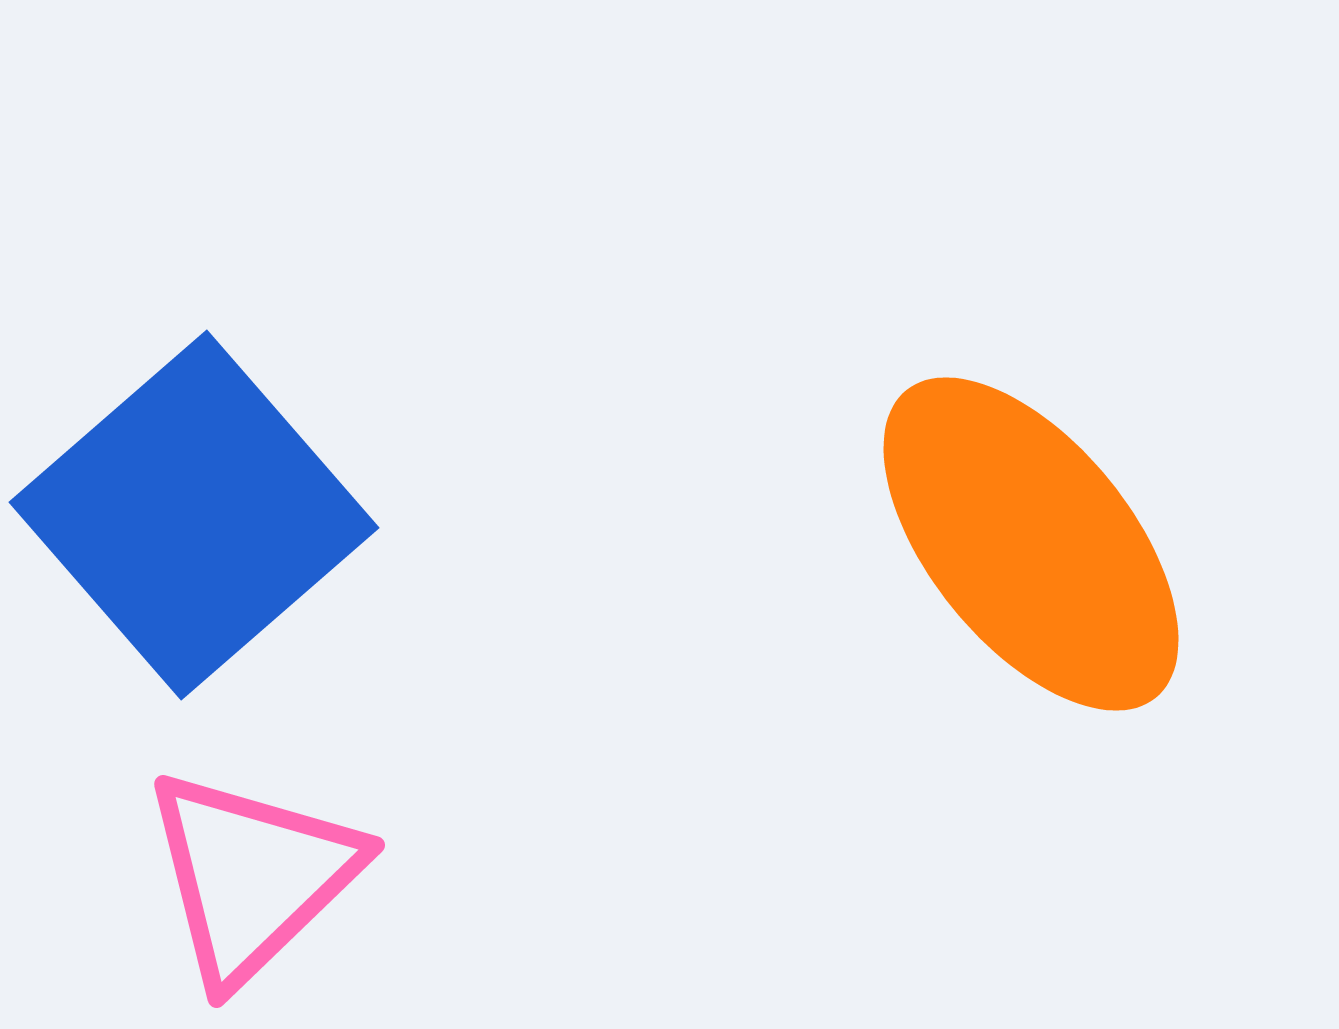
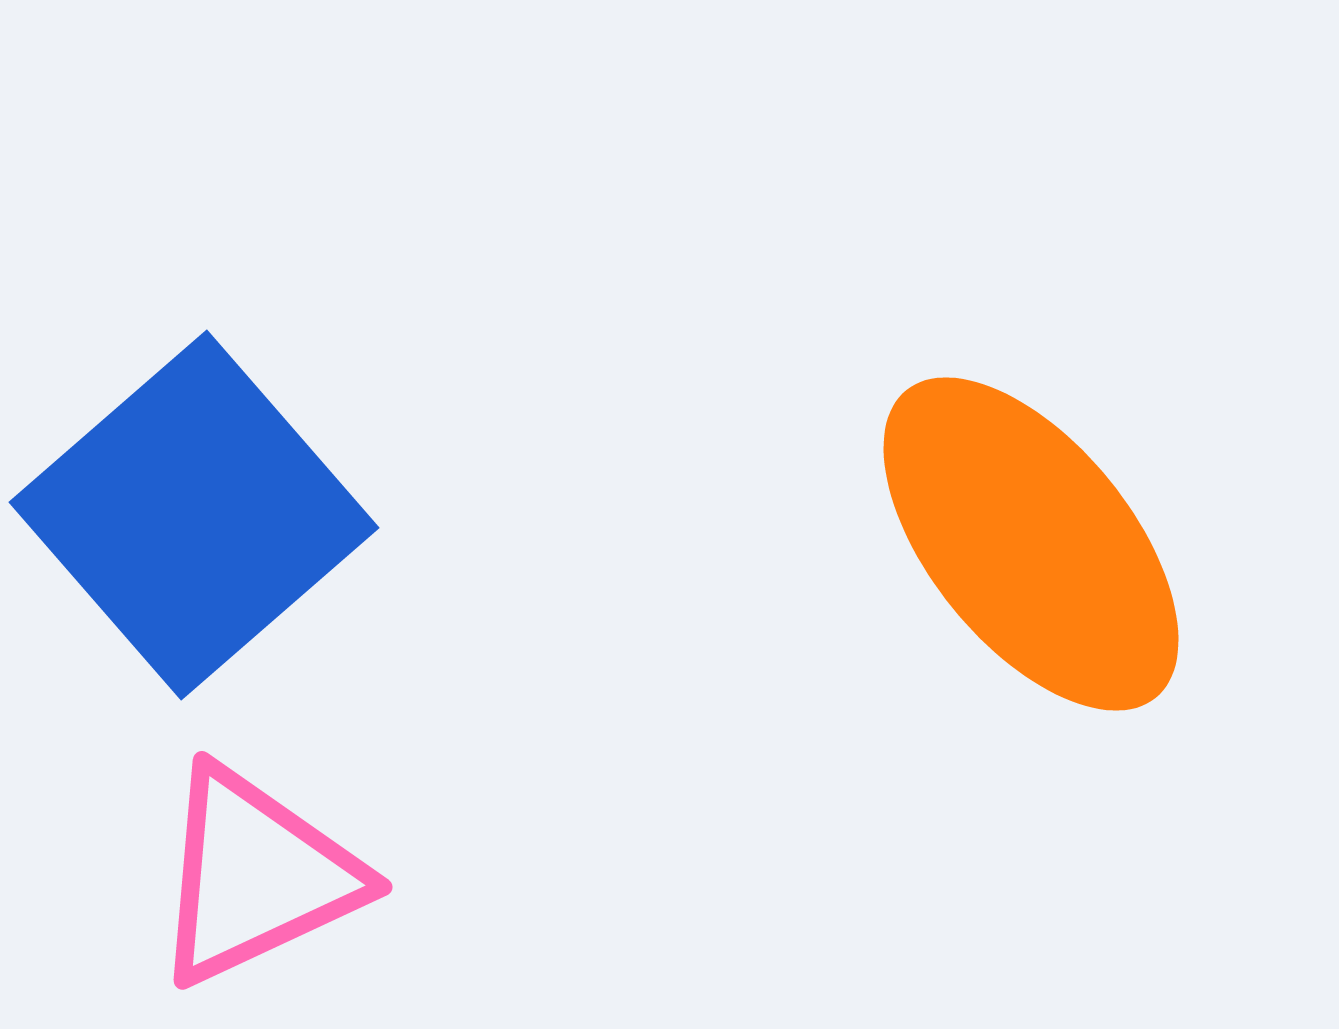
pink triangle: moved 4 px right; rotated 19 degrees clockwise
